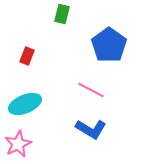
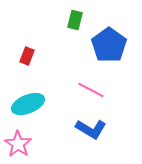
green rectangle: moved 13 px right, 6 px down
cyan ellipse: moved 3 px right
pink star: rotated 12 degrees counterclockwise
